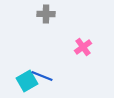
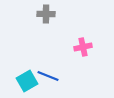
pink cross: rotated 24 degrees clockwise
blue line: moved 6 px right
